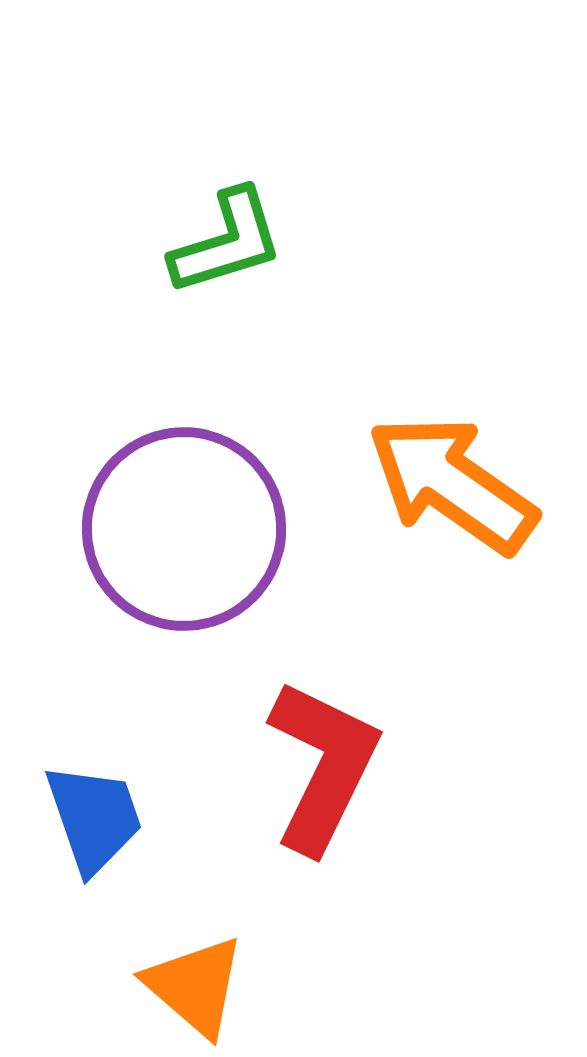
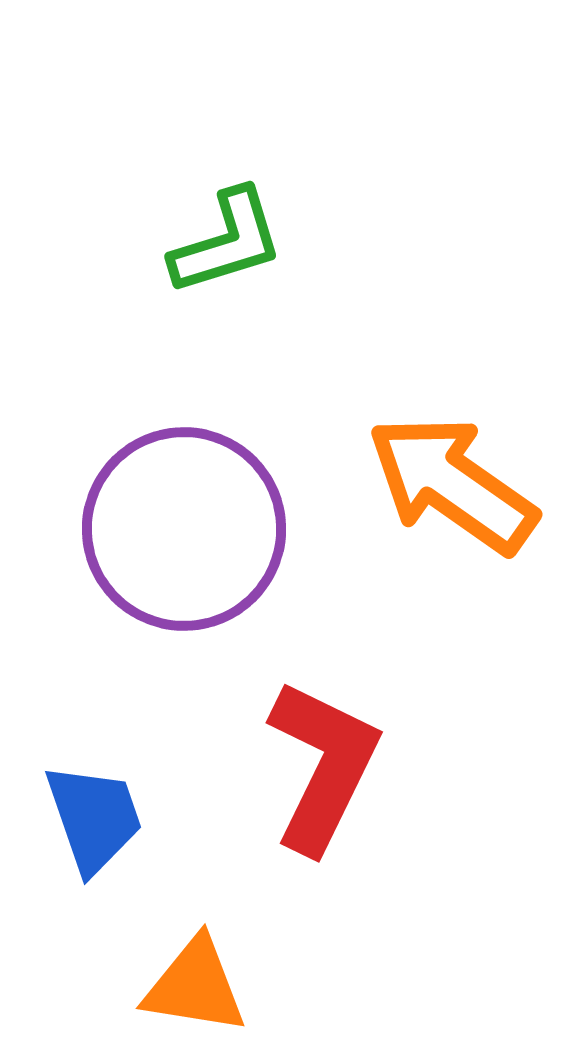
orange triangle: rotated 32 degrees counterclockwise
